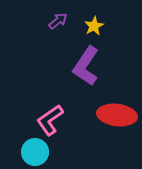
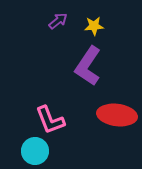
yellow star: rotated 24 degrees clockwise
purple L-shape: moved 2 px right
pink L-shape: rotated 76 degrees counterclockwise
cyan circle: moved 1 px up
